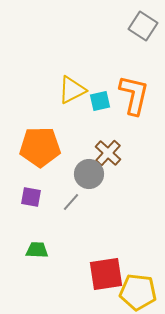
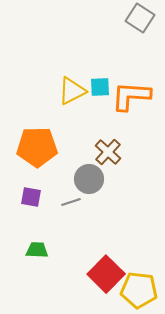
gray square: moved 3 px left, 8 px up
yellow triangle: moved 1 px down
orange L-shape: moved 3 px left, 1 px down; rotated 99 degrees counterclockwise
cyan square: moved 14 px up; rotated 10 degrees clockwise
orange pentagon: moved 3 px left
brown cross: moved 1 px up
gray circle: moved 5 px down
gray line: rotated 30 degrees clockwise
red square: rotated 36 degrees counterclockwise
yellow pentagon: moved 1 px right, 2 px up
